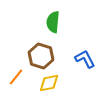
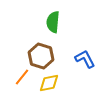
orange line: moved 6 px right
